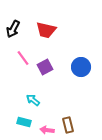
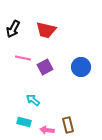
pink line: rotated 42 degrees counterclockwise
